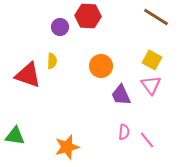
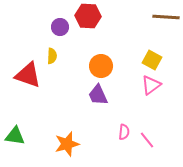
brown line: moved 10 px right; rotated 28 degrees counterclockwise
yellow semicircle: moved 5 px up
pink triangle: rotated 30 degrees clockwise
purple trapezoid: moved 23 px left
orange star: moved 3 px up
